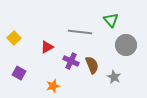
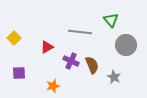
purple square: rotated 32 degrees counterclockwise
